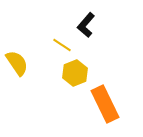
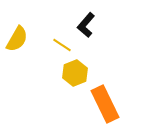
yellow semicircle: moved 24 px up; rotated 64 degrees clockwise
